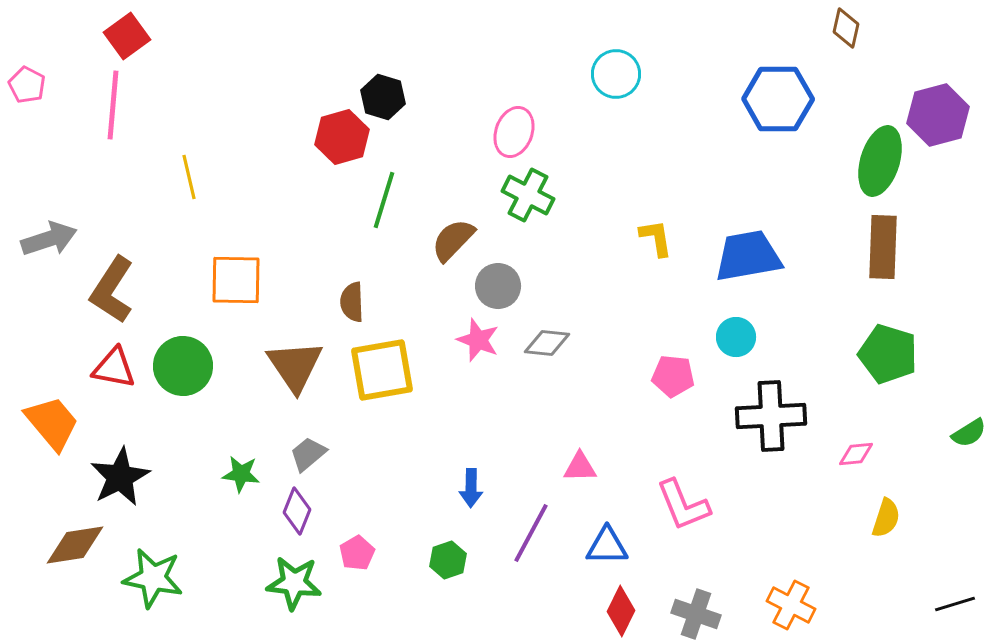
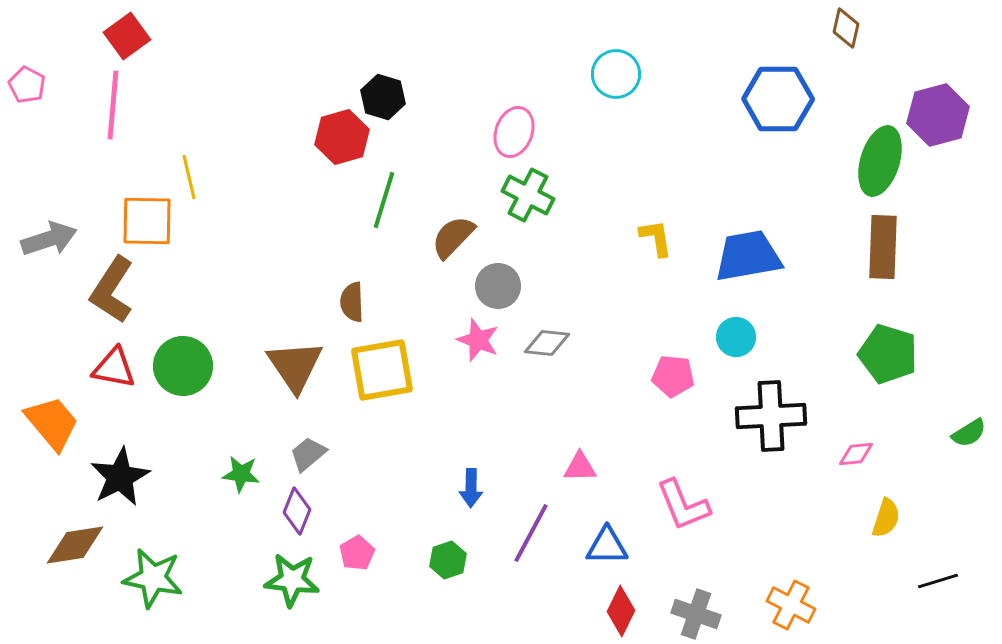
brown semicircle at (453, 240): moved 3 px up
orange square at (236, 280): moved 89 px left, 59 px up
green star at (294, 583): moved 2 px left, 3 px up
black line at (955, 604): moved 17 px left, 23 px up
